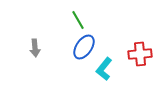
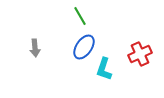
green line: moved 2 px right, 4 px up
red cross: rotated 20 degrees counterclockwise
cyan L-shape: rotated 20 degrees counterclockwise
